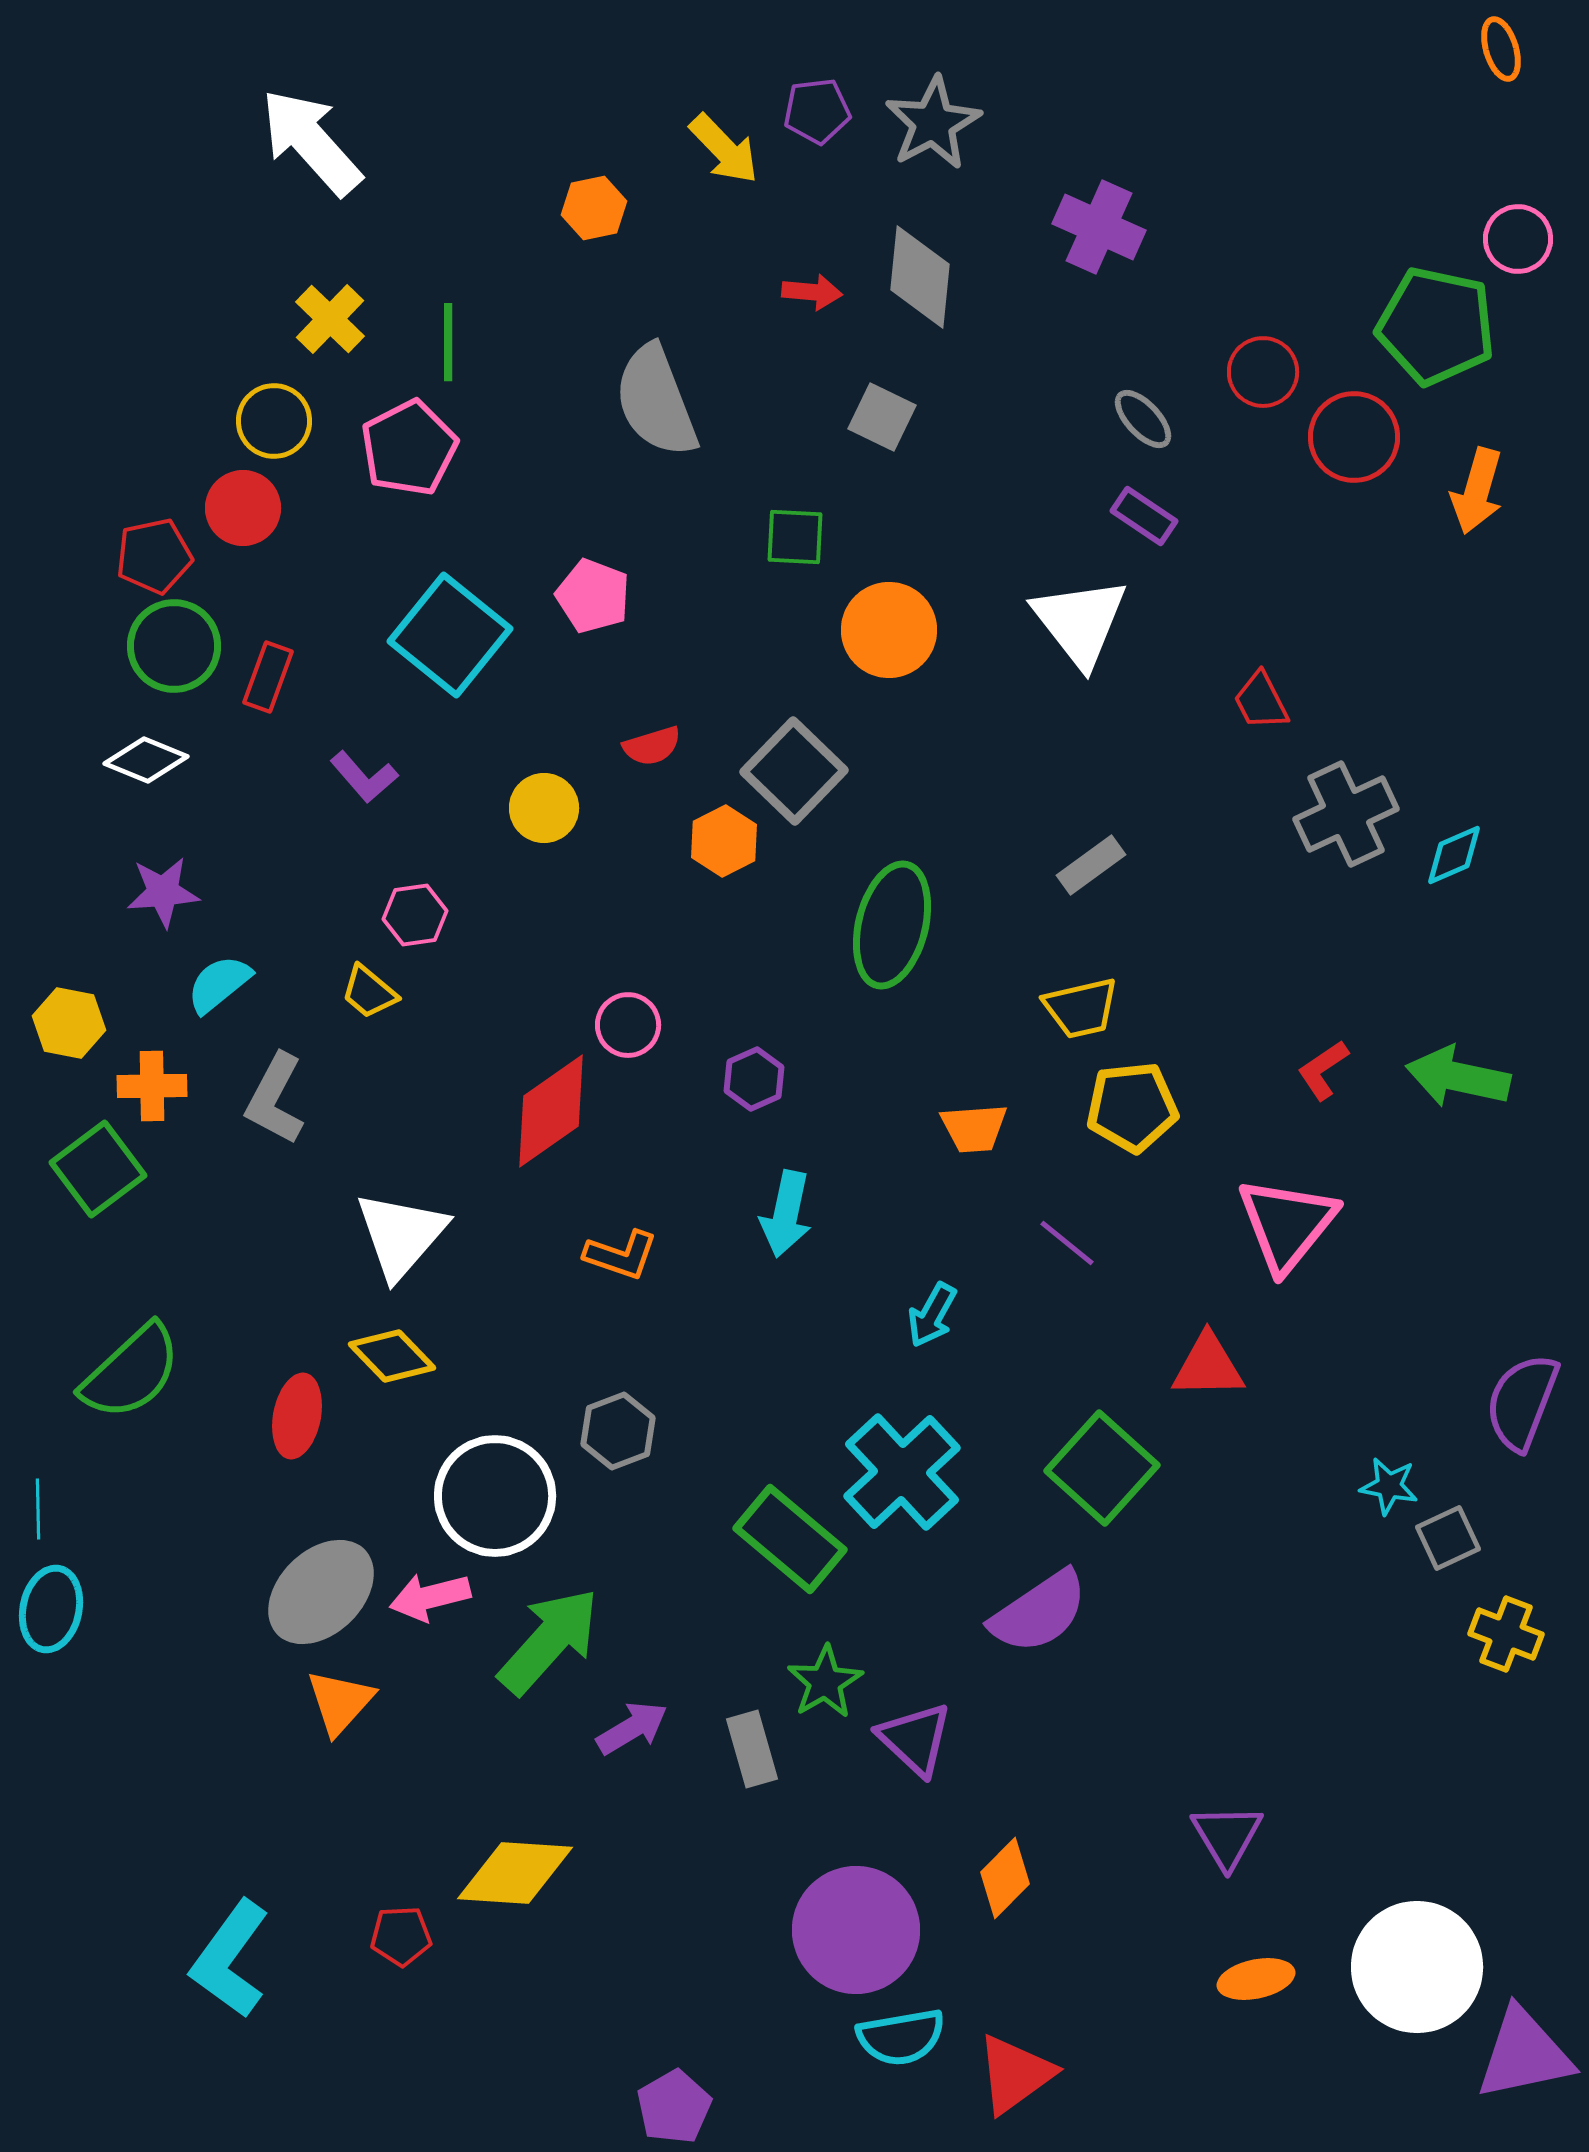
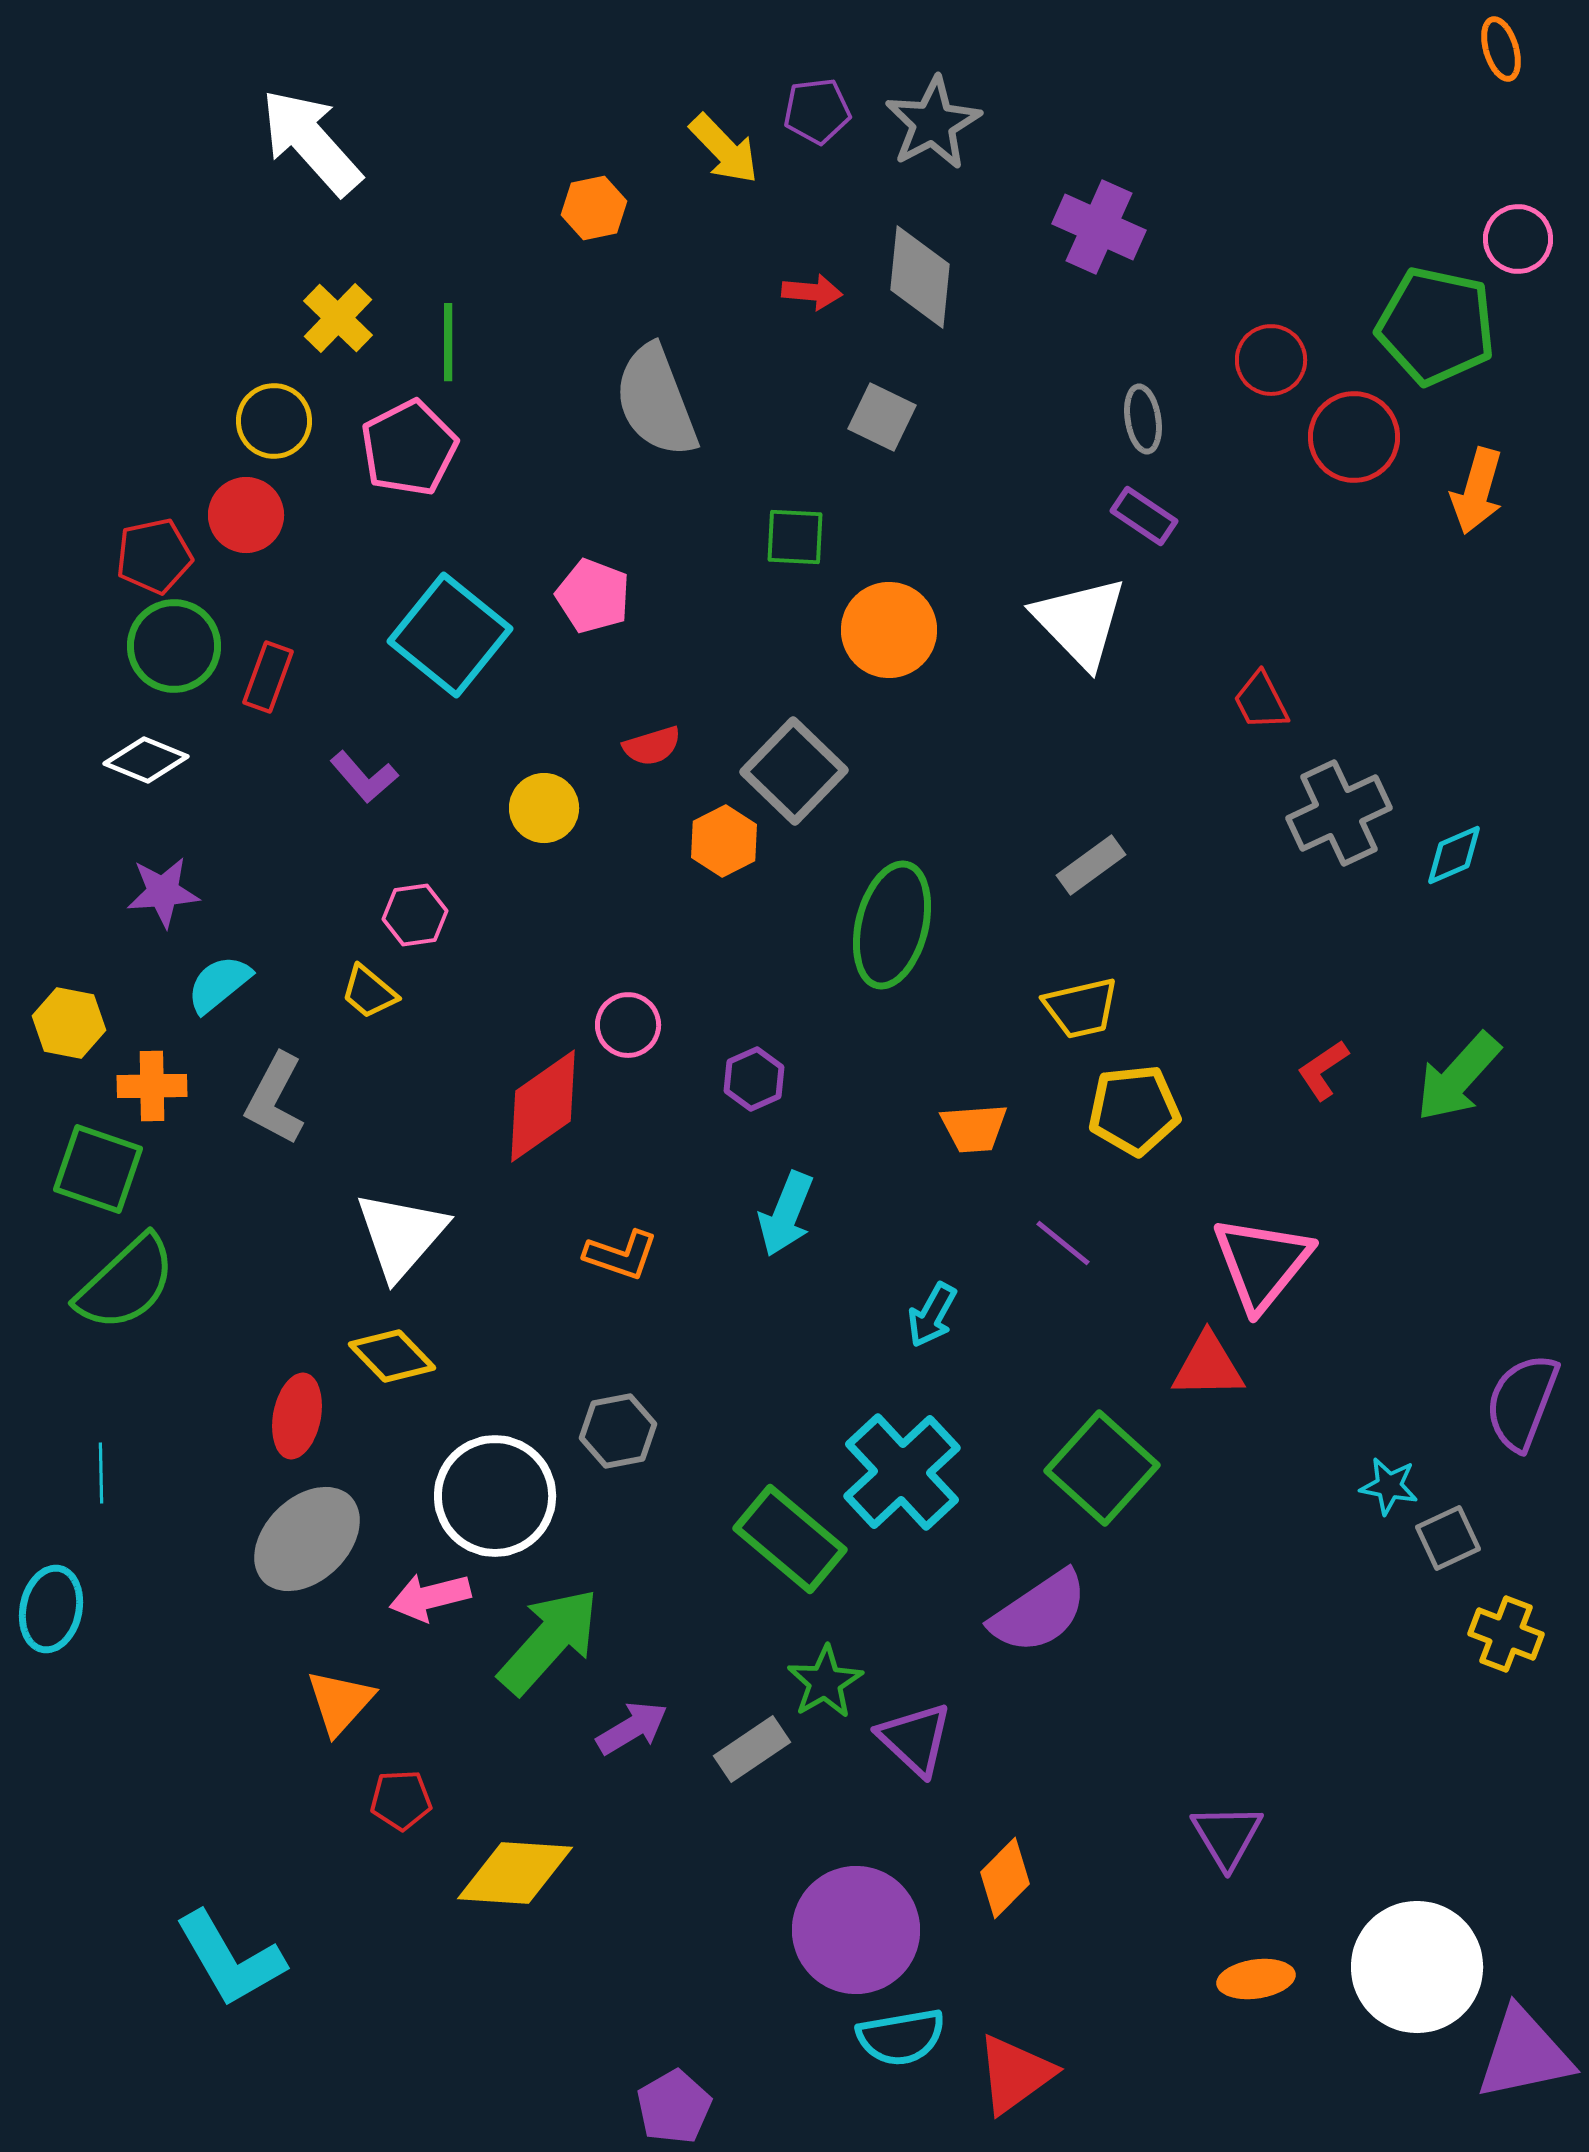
yellow cross at (330, 319): moved 8 px right, 1 px up
red circle at (1263, 372): moved 8 px right, 12 px up
gray ellipse at (1143, 419): rotated 34 degrees clockwise
red circle at (243, 508): moved 3 px right, 7 px down
white triangle at (1080, 622): rotated 6 degrees counterclockwise
gray cross at (1346, 814): moved 7 px left, 1 px up
green arrow at (1458, 1077): rotated 60 degrees counterclockwise
yellow pentagon at (1132, 1107): moved 2 px right, 3 px down
red diamond at (551, 1111): moved 8 px left, 5 px up
green square at (98, 1169): rotated 34 degrees counterclockwise
cyan arrow at (786, 1214): rotated 10 degrees clockwise
pink triangle at (1287, 1224): moved 25 px left, 39 px down
purple line at (1067, 1243): moved 4 px left
green semicircle at (131, 1372): moved 5 px left, 89 px up
gray hexagon at (618, 1431): rotated 10 degrees clockwise
cyan line at (38, 1509): moved 63 px right, 36 px up
gray ellipse at (321, 1592): moved 14 px left, 53 px up
gray rectangle at (752, 1749): rotated 72 degrees clockwise
red pentagon at (401, 1936): moved 136 px up
cyan L-shape at (230, 1959): rotated 66 degrees counterclockwise
orange ellipse at (1256, 1979): rotated 4 degrees clockwise
